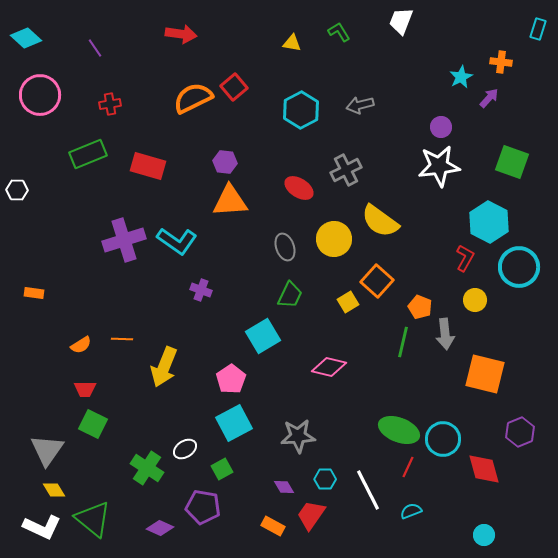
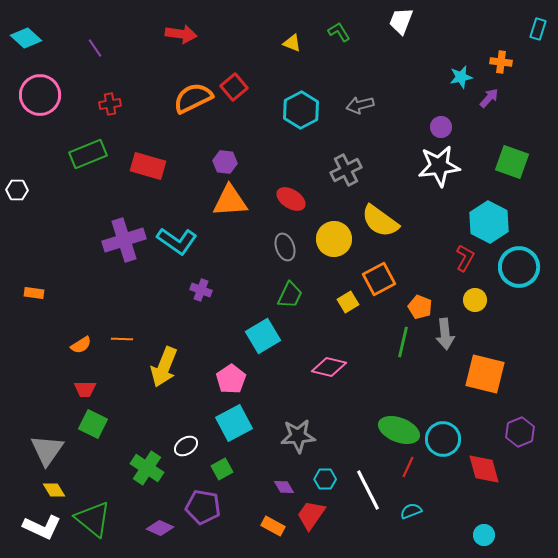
yellow triangle at (292, 43): rotated 12 degrees clockwise
cyan star at (461, 77): rotated 15 degrees clockwise
red ellipse at (299, 188): moved 8 px left, 11 px down
orange square at (377, 281): moved 2 px right, 2 px up; rotated 20 degrees clockwise
white ellipse at (185, 449): moved 1 px right, 3 px up
